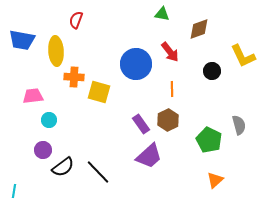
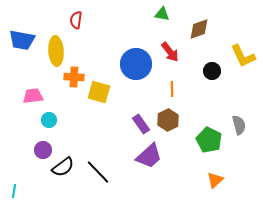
red semicircle: rotated 12 degrees counterclockwise
